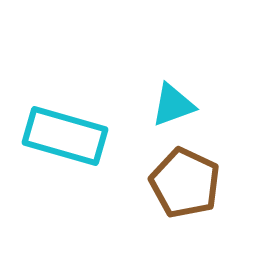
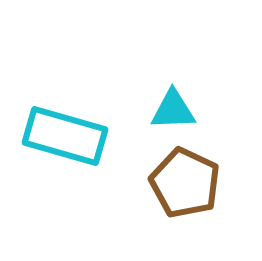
cyan triangle: moved 5 px down; rotated 18 degrees clockwise
